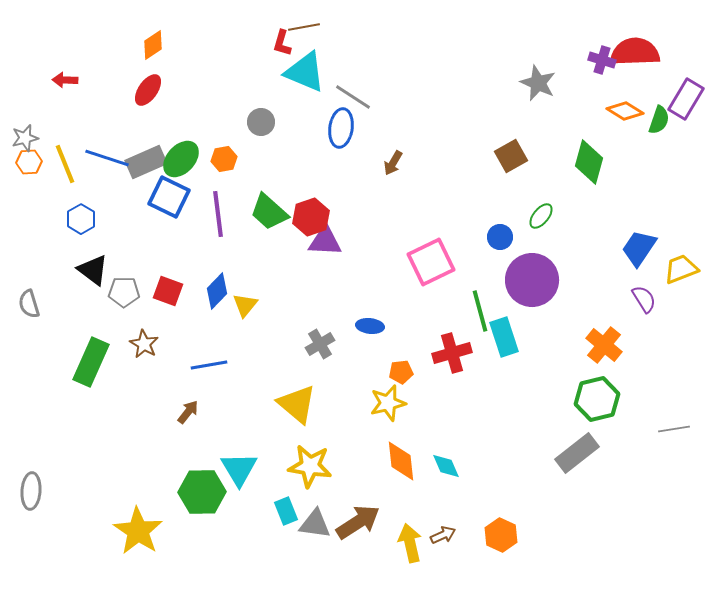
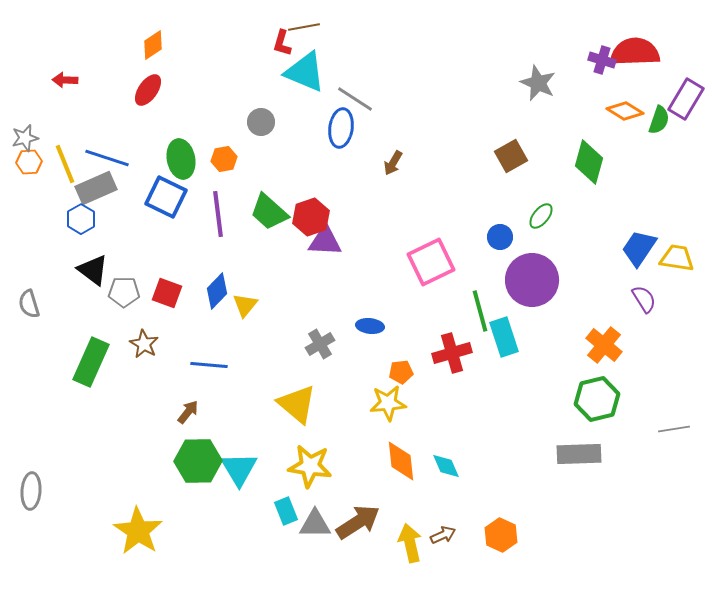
gray line at (353, 97): moved 2 px right, 2 px down
green ellipse at (181, 159): rotated 54 degrees counterclockwise
gray rectangle at (146, 162): moved 50 px left, 26 px down
blue square at (169, 197): moved 3 px left
yellow trapezoid at (681, 269): moved 4 px left, 11 px up; rotated 30 degrees clockwise
red square at (168, 291): moved 1 px left, 2 px down
blue line at (209, 365): rotated 15 degrees clockwise
yellow star at (388, 403): rotated 9 degrees clockwise
gray rectangle at (577, 453): moved 2 px right, 1 px down; rotated 36 degrees clockwise
green hexagon at (202, 492): moved 4 px left, 31 px up
gray triangle at (315, 524): rotated 8 degrees counterclockwise
